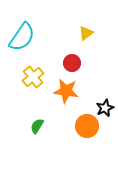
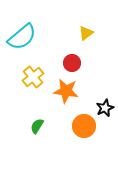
cyan semicircle: rotated 16 degrees clockwise
orange circle: moved 3 px left
